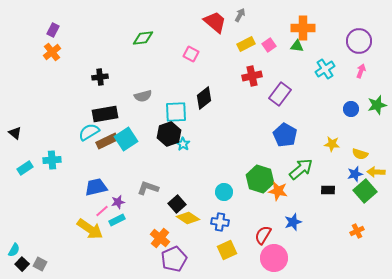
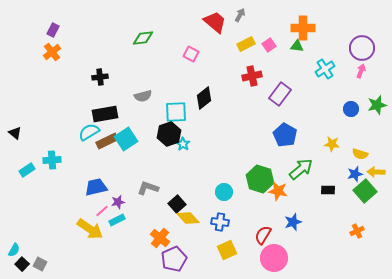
purple circle at (359, 41): moved 3 px right, 7 px down
cyan rectangle at (25, 168): moved 2 px right, 2 px down
yellow diamond at (188, 218): rotated 15 degrees clockwise
